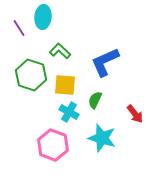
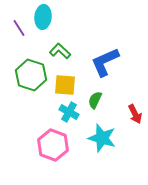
red arrow: rotated 12 degrees clockwise
